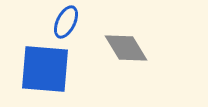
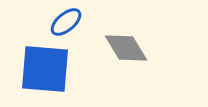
blue ellipse: rotated 24 degrees clockwise
